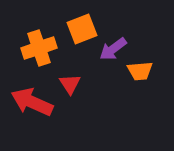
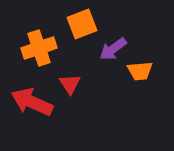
orange square: moved 5 px up
